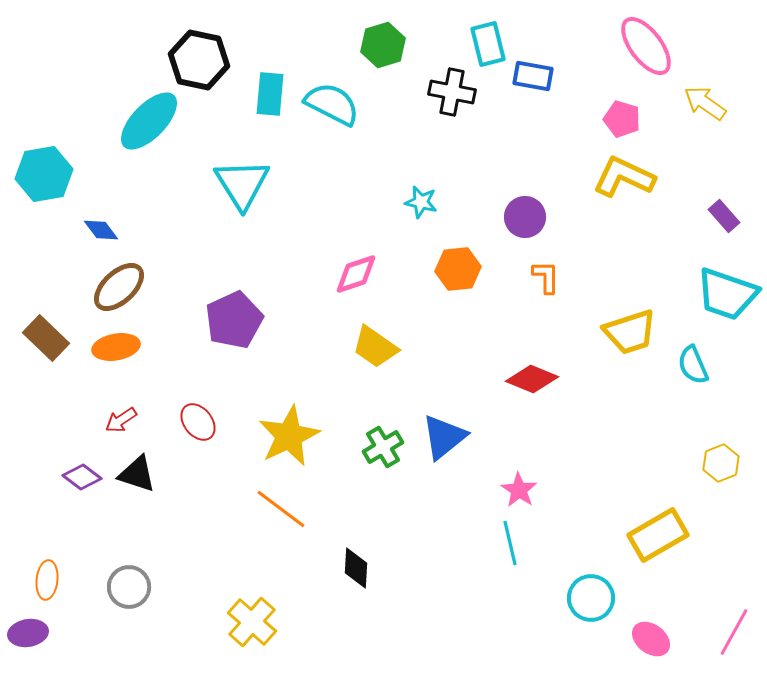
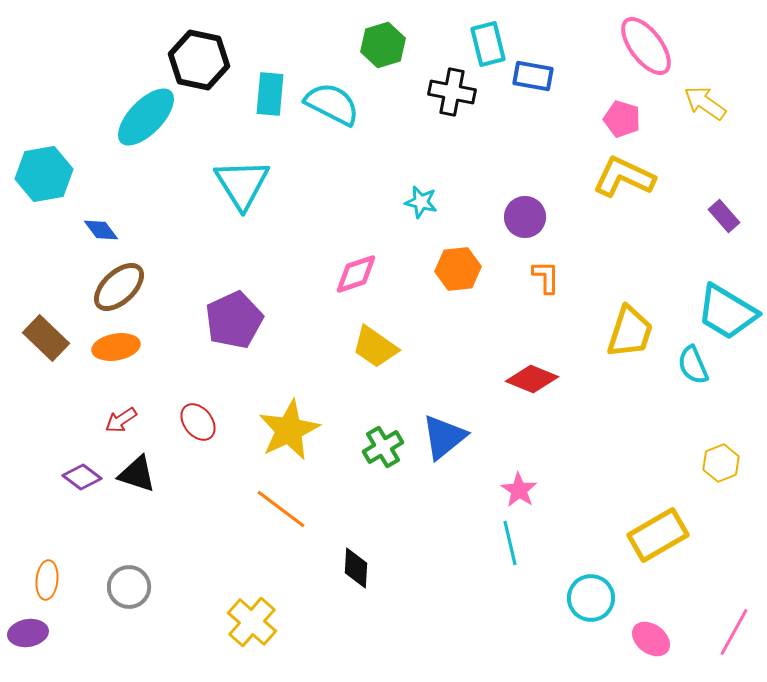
cyan ellipse at (149, 121): moved 3 px left, 4 px up
cyan trapezoid at (727, 294): moved 18 px down; rotated 12 degrees clockwise
yellow trapezoid at (630, 332): rotated 54 degrees counterclockwise
yellow star at (289, 436): moved 6 px up
